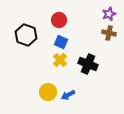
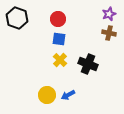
red circle: moved 1 px left, 1 px up
black hexagon: moved 9 px left, 17 px up
blue square: moved 2 px left, 3 px up; rotated 16 degrees counterclockwise
yellow circle: moved 1 px left, 3 px down
